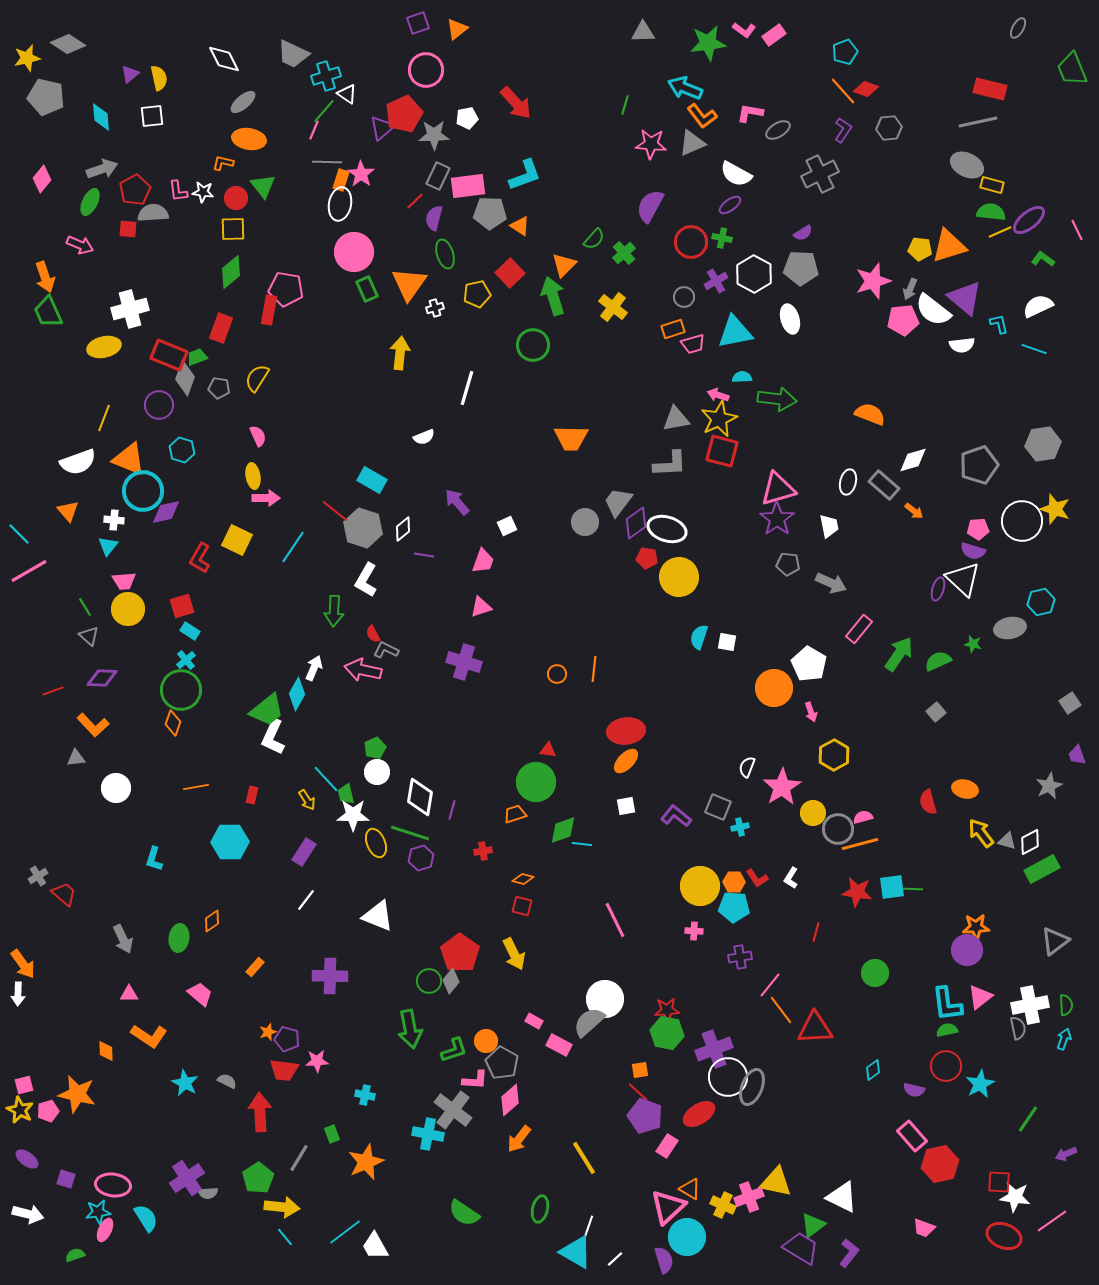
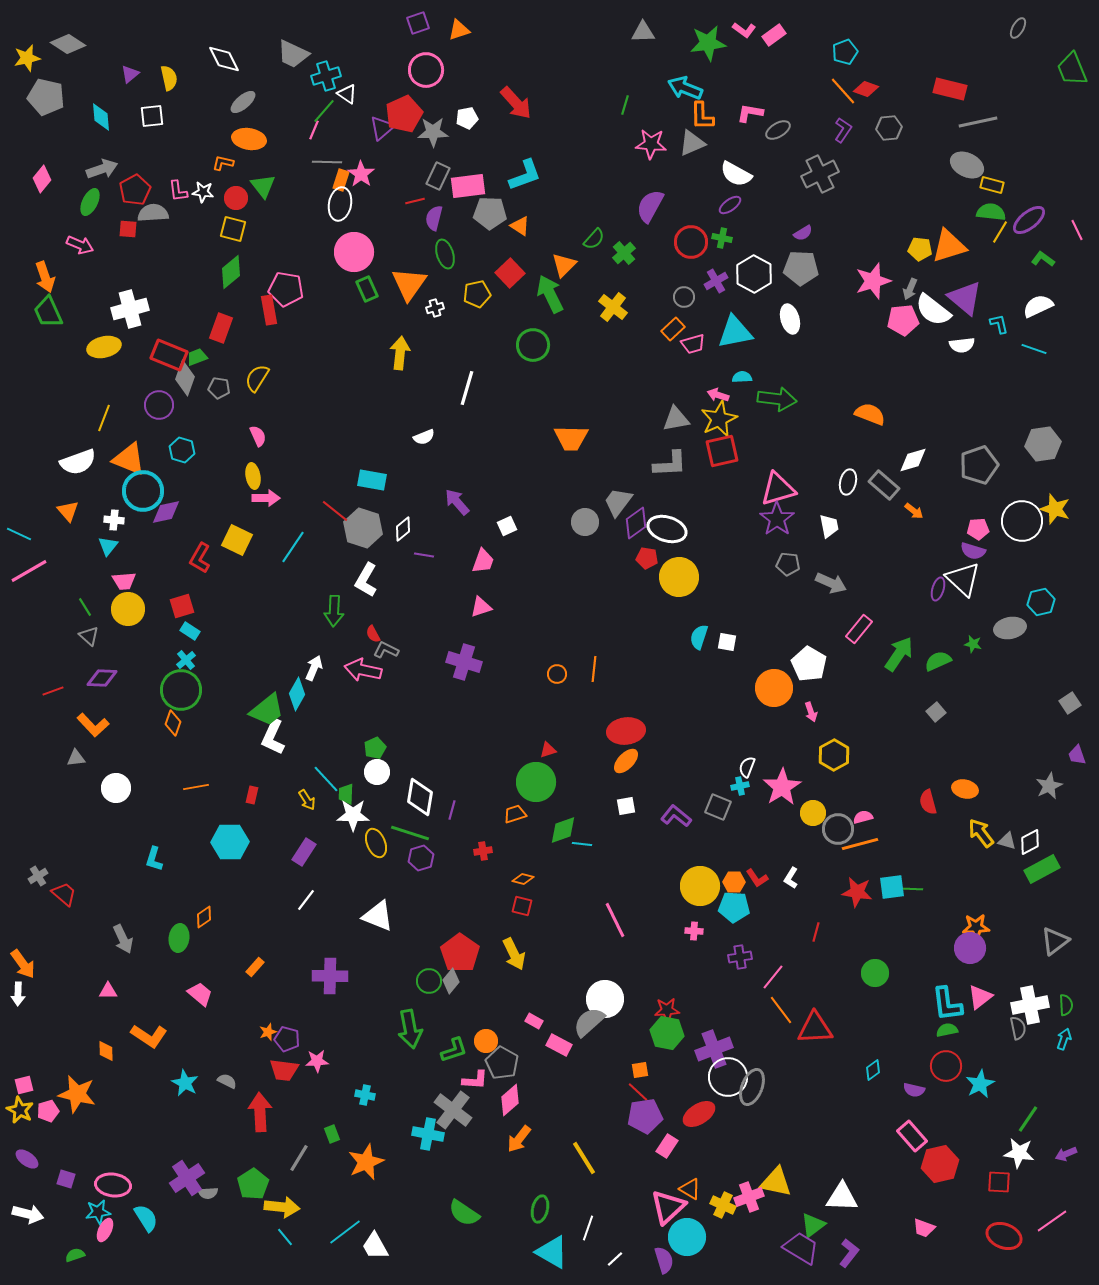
orange triangle at (457, 29): moved 2 px right, 1 px down; rotated 20 degrees clockwise
yellow semicircle at (159, 78): moved 10 px right
red rectangle at (990, 89): moved 40 px left
orange L-shape at (702, 116): rotated 36 degrees clockwise
gray star at (434, 135): moved 1 px left, 3 px up
red line at (415, 201): rotated 30 degrees clockwise
yellow square at (233, 229): rotated 16 degrees clockwise
yellow line at (1000, 232): rotated 35 degrees counterclockwise
green arrow at (553, 296): moved 3 px left, 2 px up; rotated 9 degrees counterclockwise
red rectangle at (269, 310): rotated 20 degrees counterclockwise
orange rectangle at (673, 329): rotated 25 degrees counterclockwise
red square at (722, 451): rotated 28 degrees counterclockwise
cyan rectangle at (372, 480): rotated 20 degrees counterclockwise
cyan line at (19, 534): rotated 20 degrees counterclockwise
red triangle at (548, 750): rotated 24 degrees counterclockwise
green trapezoid at (346, 794): rotated 15 degrees clockwise
cyan cross at (740, 827): moved 41 px up
orange diamond at (212, 921): moved 8 px left, 4 px up
purple circle at (967, 950): moved 3 px right, 2 px up
pink line at (770, 985): moved 3 px right, 8 px up
pink triangle at (129, 994): moved 21 px left, 3 px up
purple pentagon at (645, 1116): rotated 28 degrees counterclockwise
green pentagon at (258, 1178): moved 5 px left, 6 px down
white triangle at (842, 1197): rotated 24 degrees counterclockwise
white star at (1015, 1197): moved 4 px right, 44 px up
cyan triangle at (576, 1252): moved 24 px left
